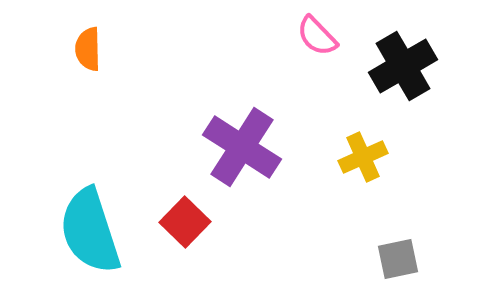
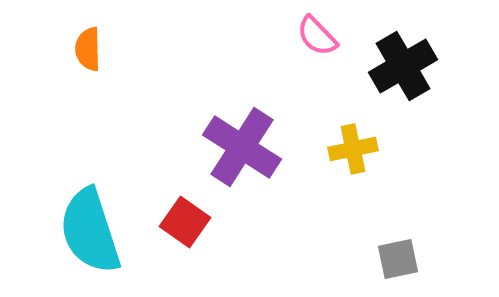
yellow cross: moved 10 px left, 8 px up; rotated 12 degrees clockwise
red square: rotated 9 degrees counterclockwise
